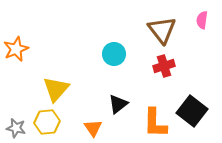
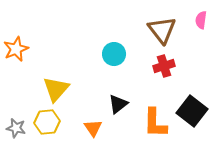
pink semicircle: moved 1 px left
